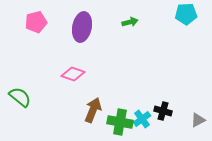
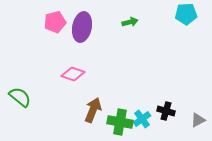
pink pentagon: moved 19 px right
black cross: moved 3 px right
